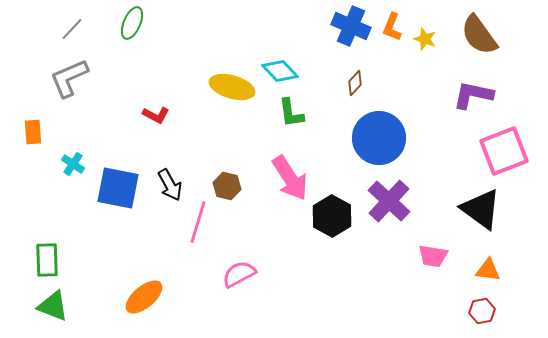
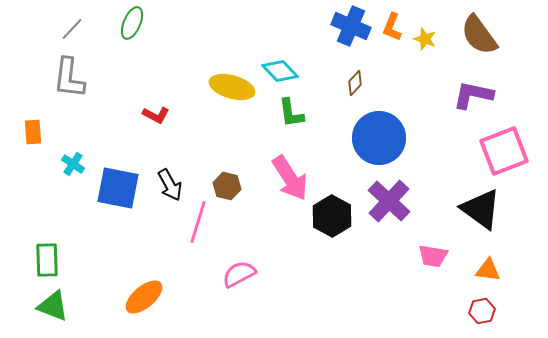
gray L-shape: rotated 60 degrees counterclockwise
